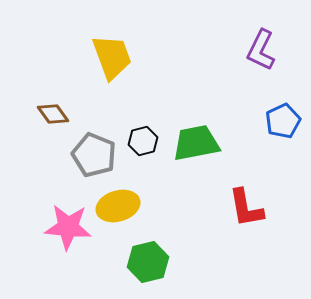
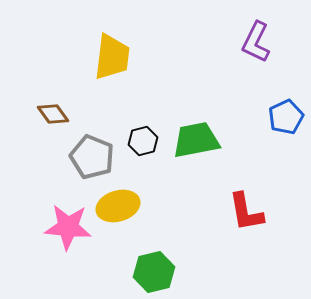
purple L-shape: moved 5 px left, 8 px up
yellow trapezoid: rotated 27 degrees clockwise
blue pentagon: moved 3 px right, 4 px up
green trapezoid: moved 3 px up
gray pentagon: moved 2 px left, 2 px down
red L-shape: moved 4 px down
green hexagon: moved 6 px right, 10 px down
